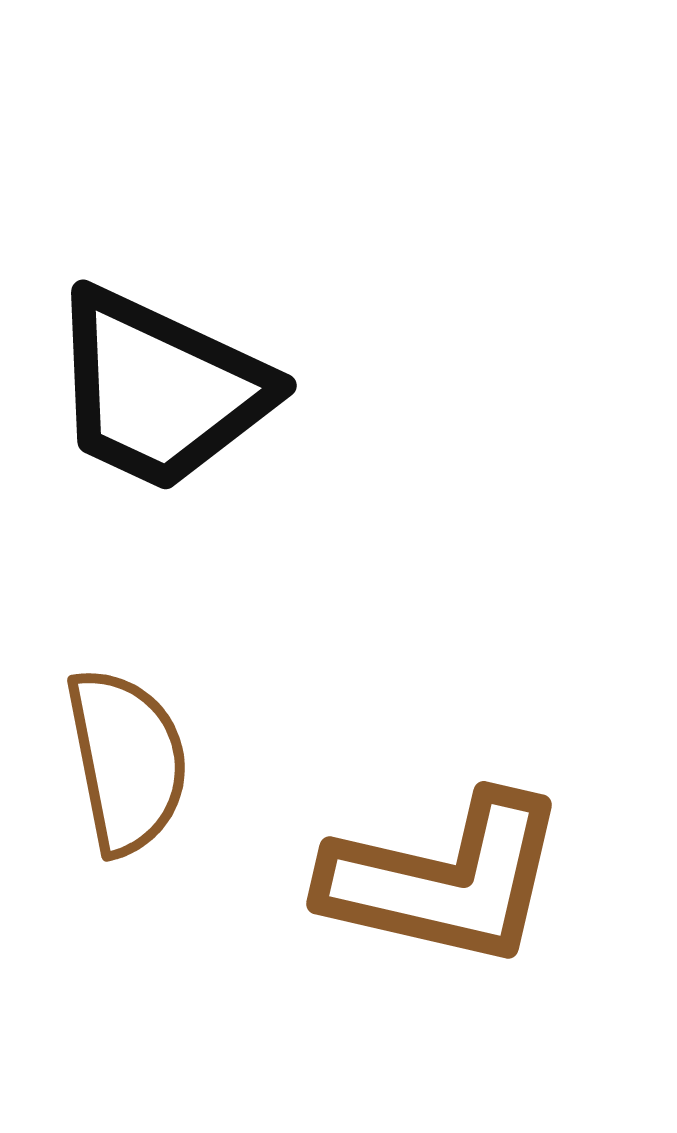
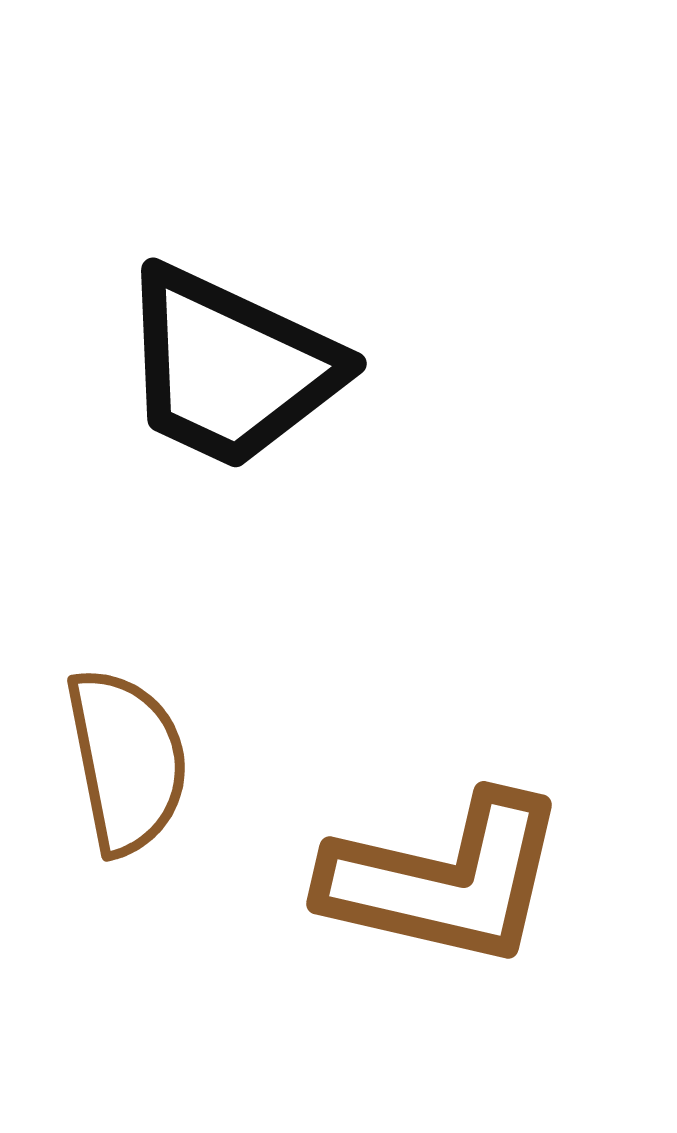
black trapezoid: moved 70 px right, 22 px up
